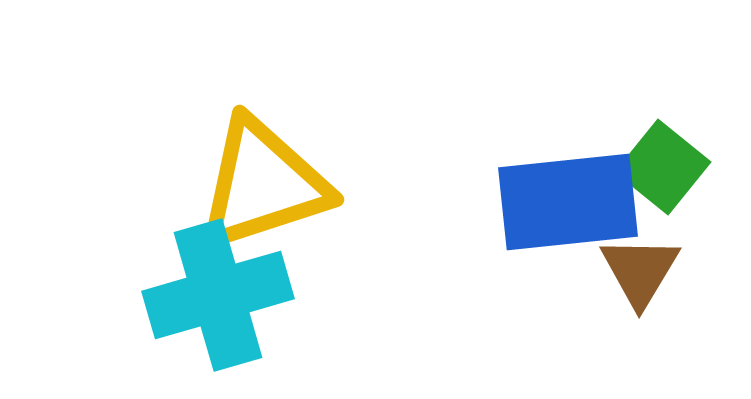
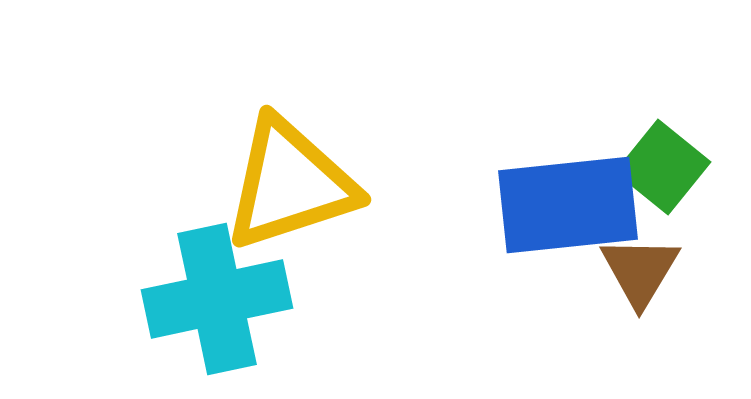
yellow triangle: moved 27 px right
blue rectangle: moved 3 px down
cyan cross: moved 1 px left, 4 px down; rotated 4 degrees clockwise
